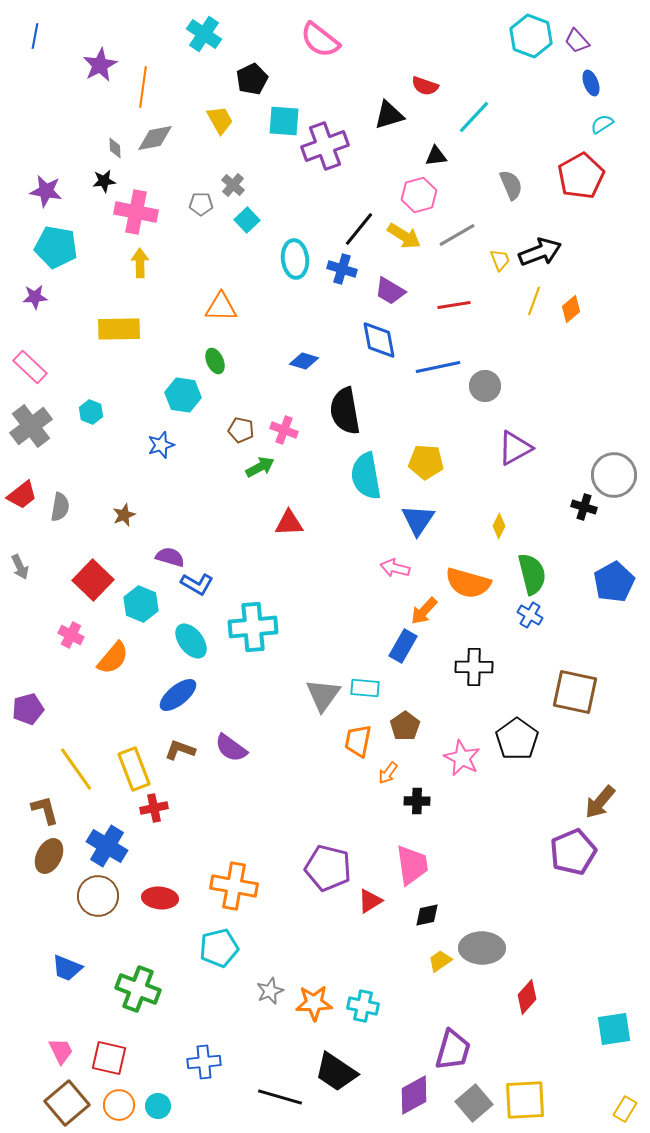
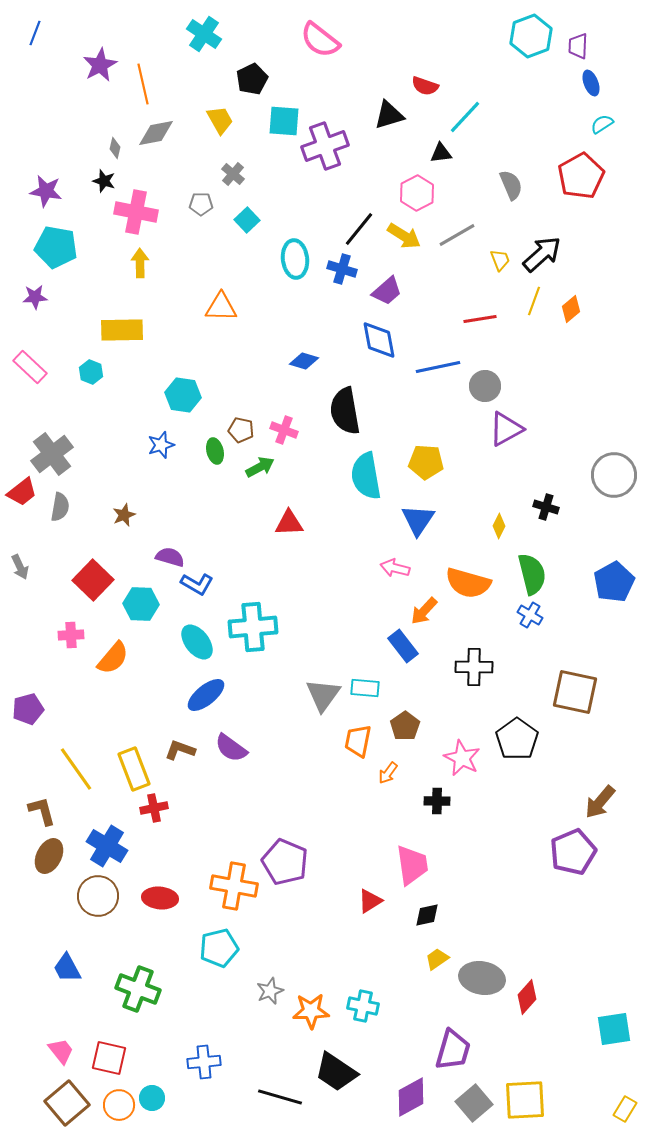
blue line at (35, 36): moved 3 px up; rotated 10 degrees clockwise
cyan hexagon at (531, 36): rotated 18 degrees clockwise
purple trapezoid at (577, 41): moved 1 px right, 5 px down; rotated 44 degrees clockwise
orange line at (143, 87): moved 3 px up; rotated 21 degrees counterclockwise
cyan line at (474, 117): moved 9 px left
gray diamond at (155, 138): moved 1 px right, 5 px up
gray diamond at (115, 148): rotated 15 degrees clockwise
black triangle at (436, 156): moved 5 px right, 3 px up
black star at (104, 181): rotated 25 degrees clockwise
gray cross at (233, 185): moved 11 px up
pink hexagon at (419, 195): moved 2 px left, 2 px up; rotated 12 degrees counterclockwise
black arrow at (540, 252): moved 2 px right, 2 px down; rotated 21 degrees counterclockwise
purple trapezoid at (390, 291): moved 3 px left; rotated 72 degrees counterclockwise
red line at (454, 305): moved 26 px right, 14 px down
yellow rectangle at (119, 329): moved 3 px right, 1 px down
green ellipse at (215, 361): moved 90 px down; rotated 10 degrees clockwise
cyan hexagon at (91, 412): moved 40 px up
gray cross at (31, 426): moved 21 px right, 28 px down
purple triangle at (515, 448): moved 9 px left, 19 px up
red trapezoid at (22, 495): moved 3 px up
black cross at (584, 507): moved 38 px left
cyan hexagon at (141, 604): rotated 20 degrees counterclockwise
pink cross at (71, 635): rotated 30 degrees counterclockwise
cyan ellipse at (191, 641): moved 6 px right, 1 px down
blue rectangle at (403, 646): rotated 68 degrees counterclockwise
blue ellipse at (178, 695): moved 28 px right
black cross at (417, 801): moved 20 px right
brown L-shape at (45, 810): moved 3 px left, 1 px down
purple pentagon at (328, 868): moved 43 px left, 6 px up; rotated 9 degrees clockwise
gray ellipse at (482, 948): moved 30 px down; rotated 9 degrees clockwise
yellow trapezoid at (440, 961): moved 3 px left, 2 px up
blue trapezoid at (67, 968): rotated 40 degrees clockwise
orange star at (314, 1003): moved 3 px left, 8 px down
pink trapezoid at (61, 1051): rotated 12 degrees counterclockwise
purple diamond at (414, 1095): moved 3 px left, 2 px down
cyan circle at (158, 1106): moved 6 px left, 8 px up
